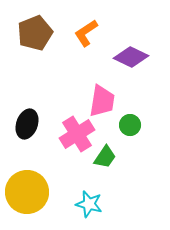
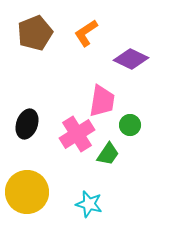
purple diamond: moved 2 px down
green trapezoid: moved 3 px right, 3 px up
